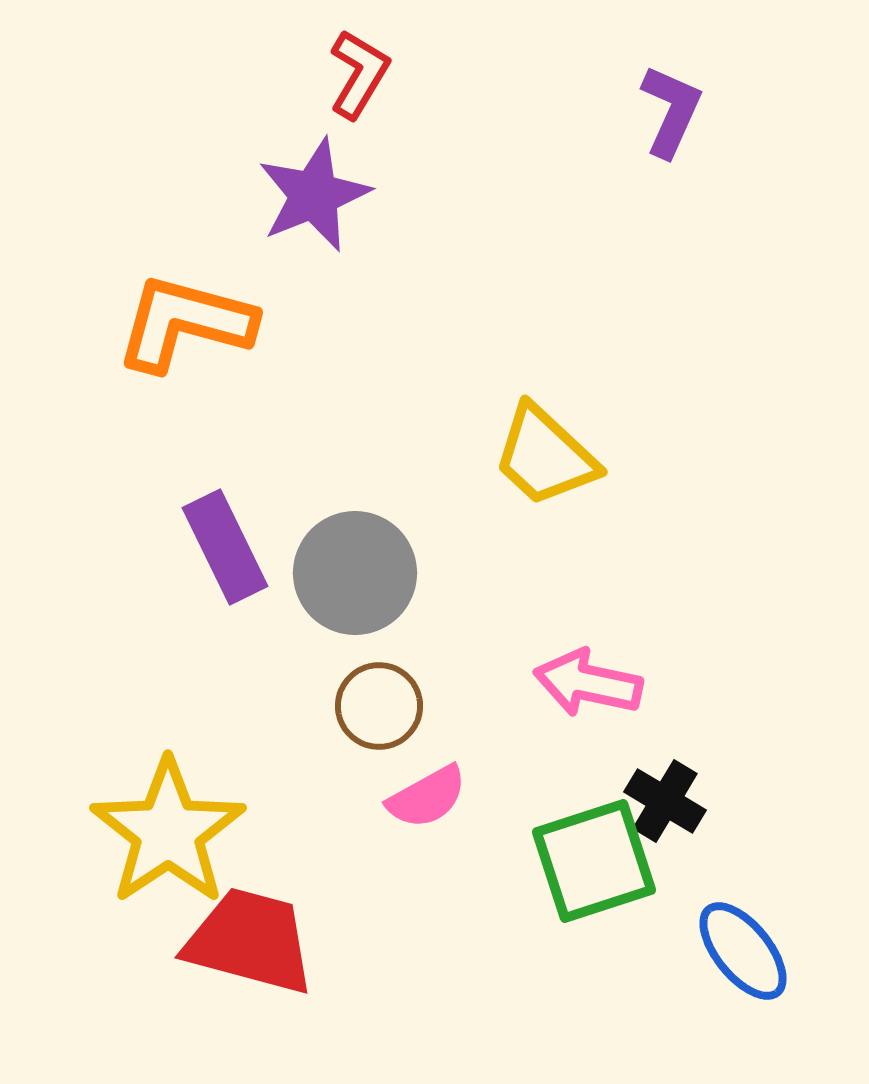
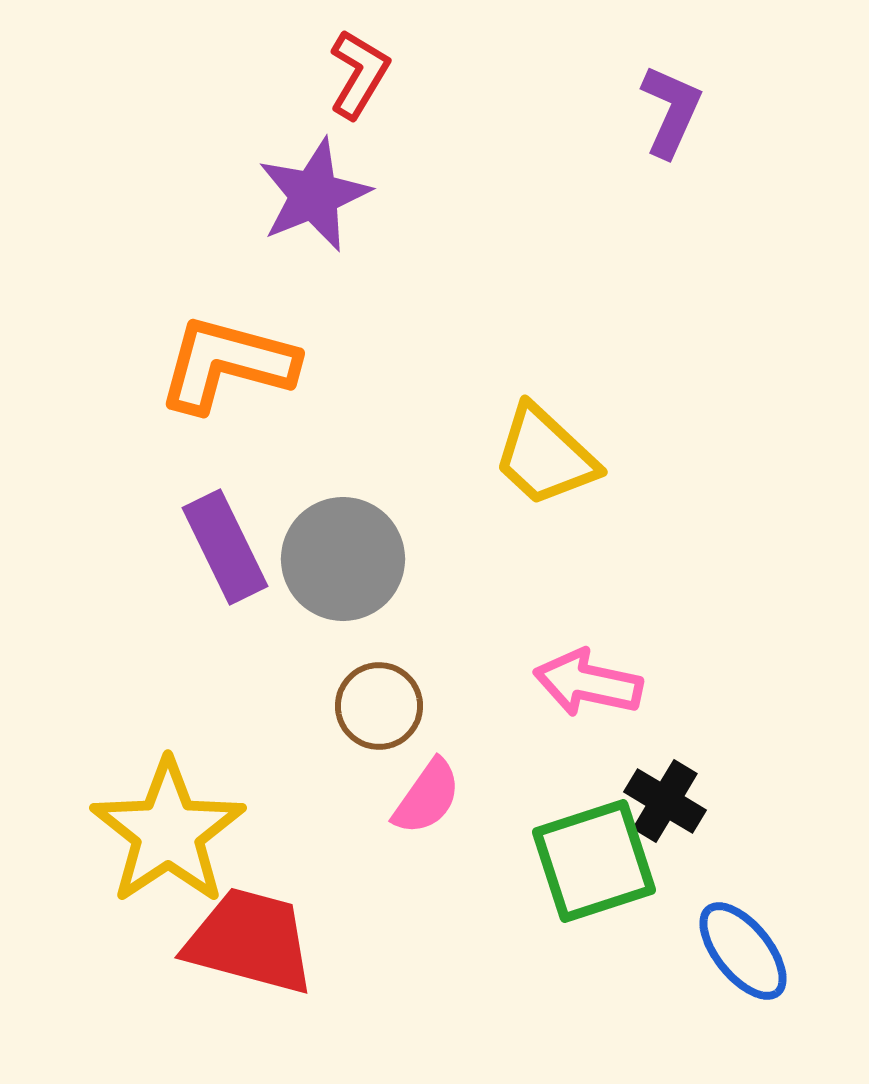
orange L-shape: moved 42 px right, 41 px down
gray circle: moved 12 px left, 14 px up
pink semicircle: rotated 26 degrees counterclockwise
